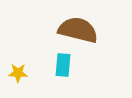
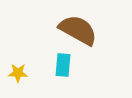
brown semicircle: rotated 15 degrees clockwise
